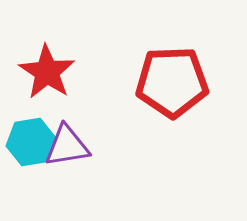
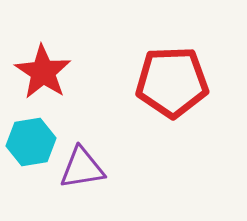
red star: moved 4 px left
purple triangle: moved 15 px right, 22 px down
